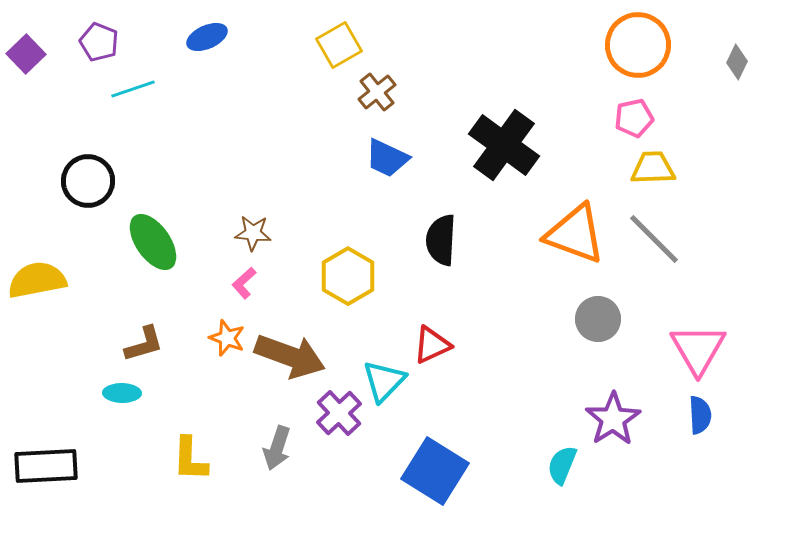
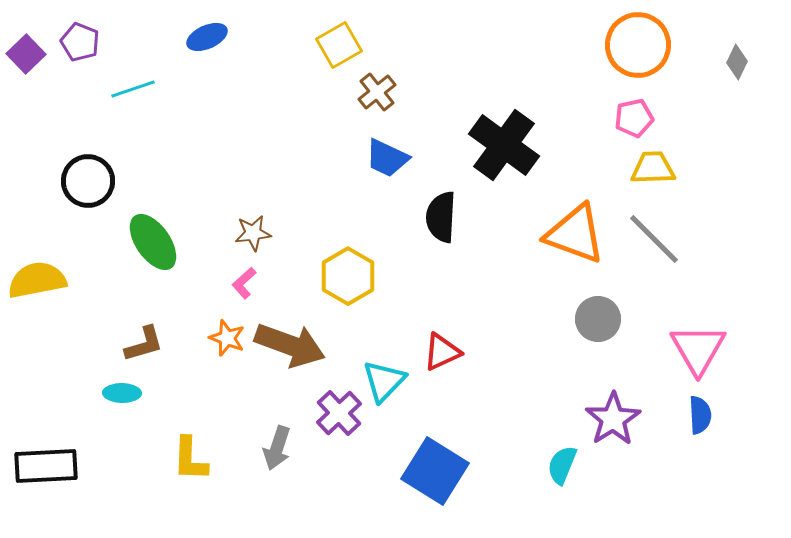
purple pentagon: moved 19 px left
brown star: rotated 12 degrees counterclockwise
black semicircle: moved 23 px up
red triangle: moved 10 px right, 7 px down
brown arrow: moved 11 px up
